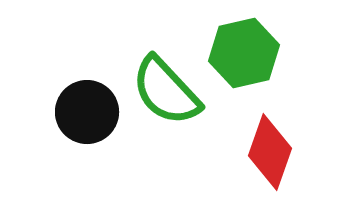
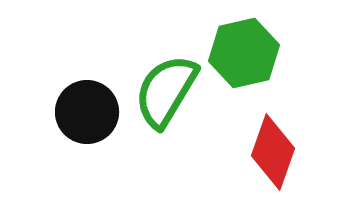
green semicircle: rotated 74 degrees clockwise
red diamond: moved 3 px right
